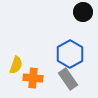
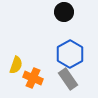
black circle: moved 19 px left
orange cross: rotated 18 degrees clockwise
